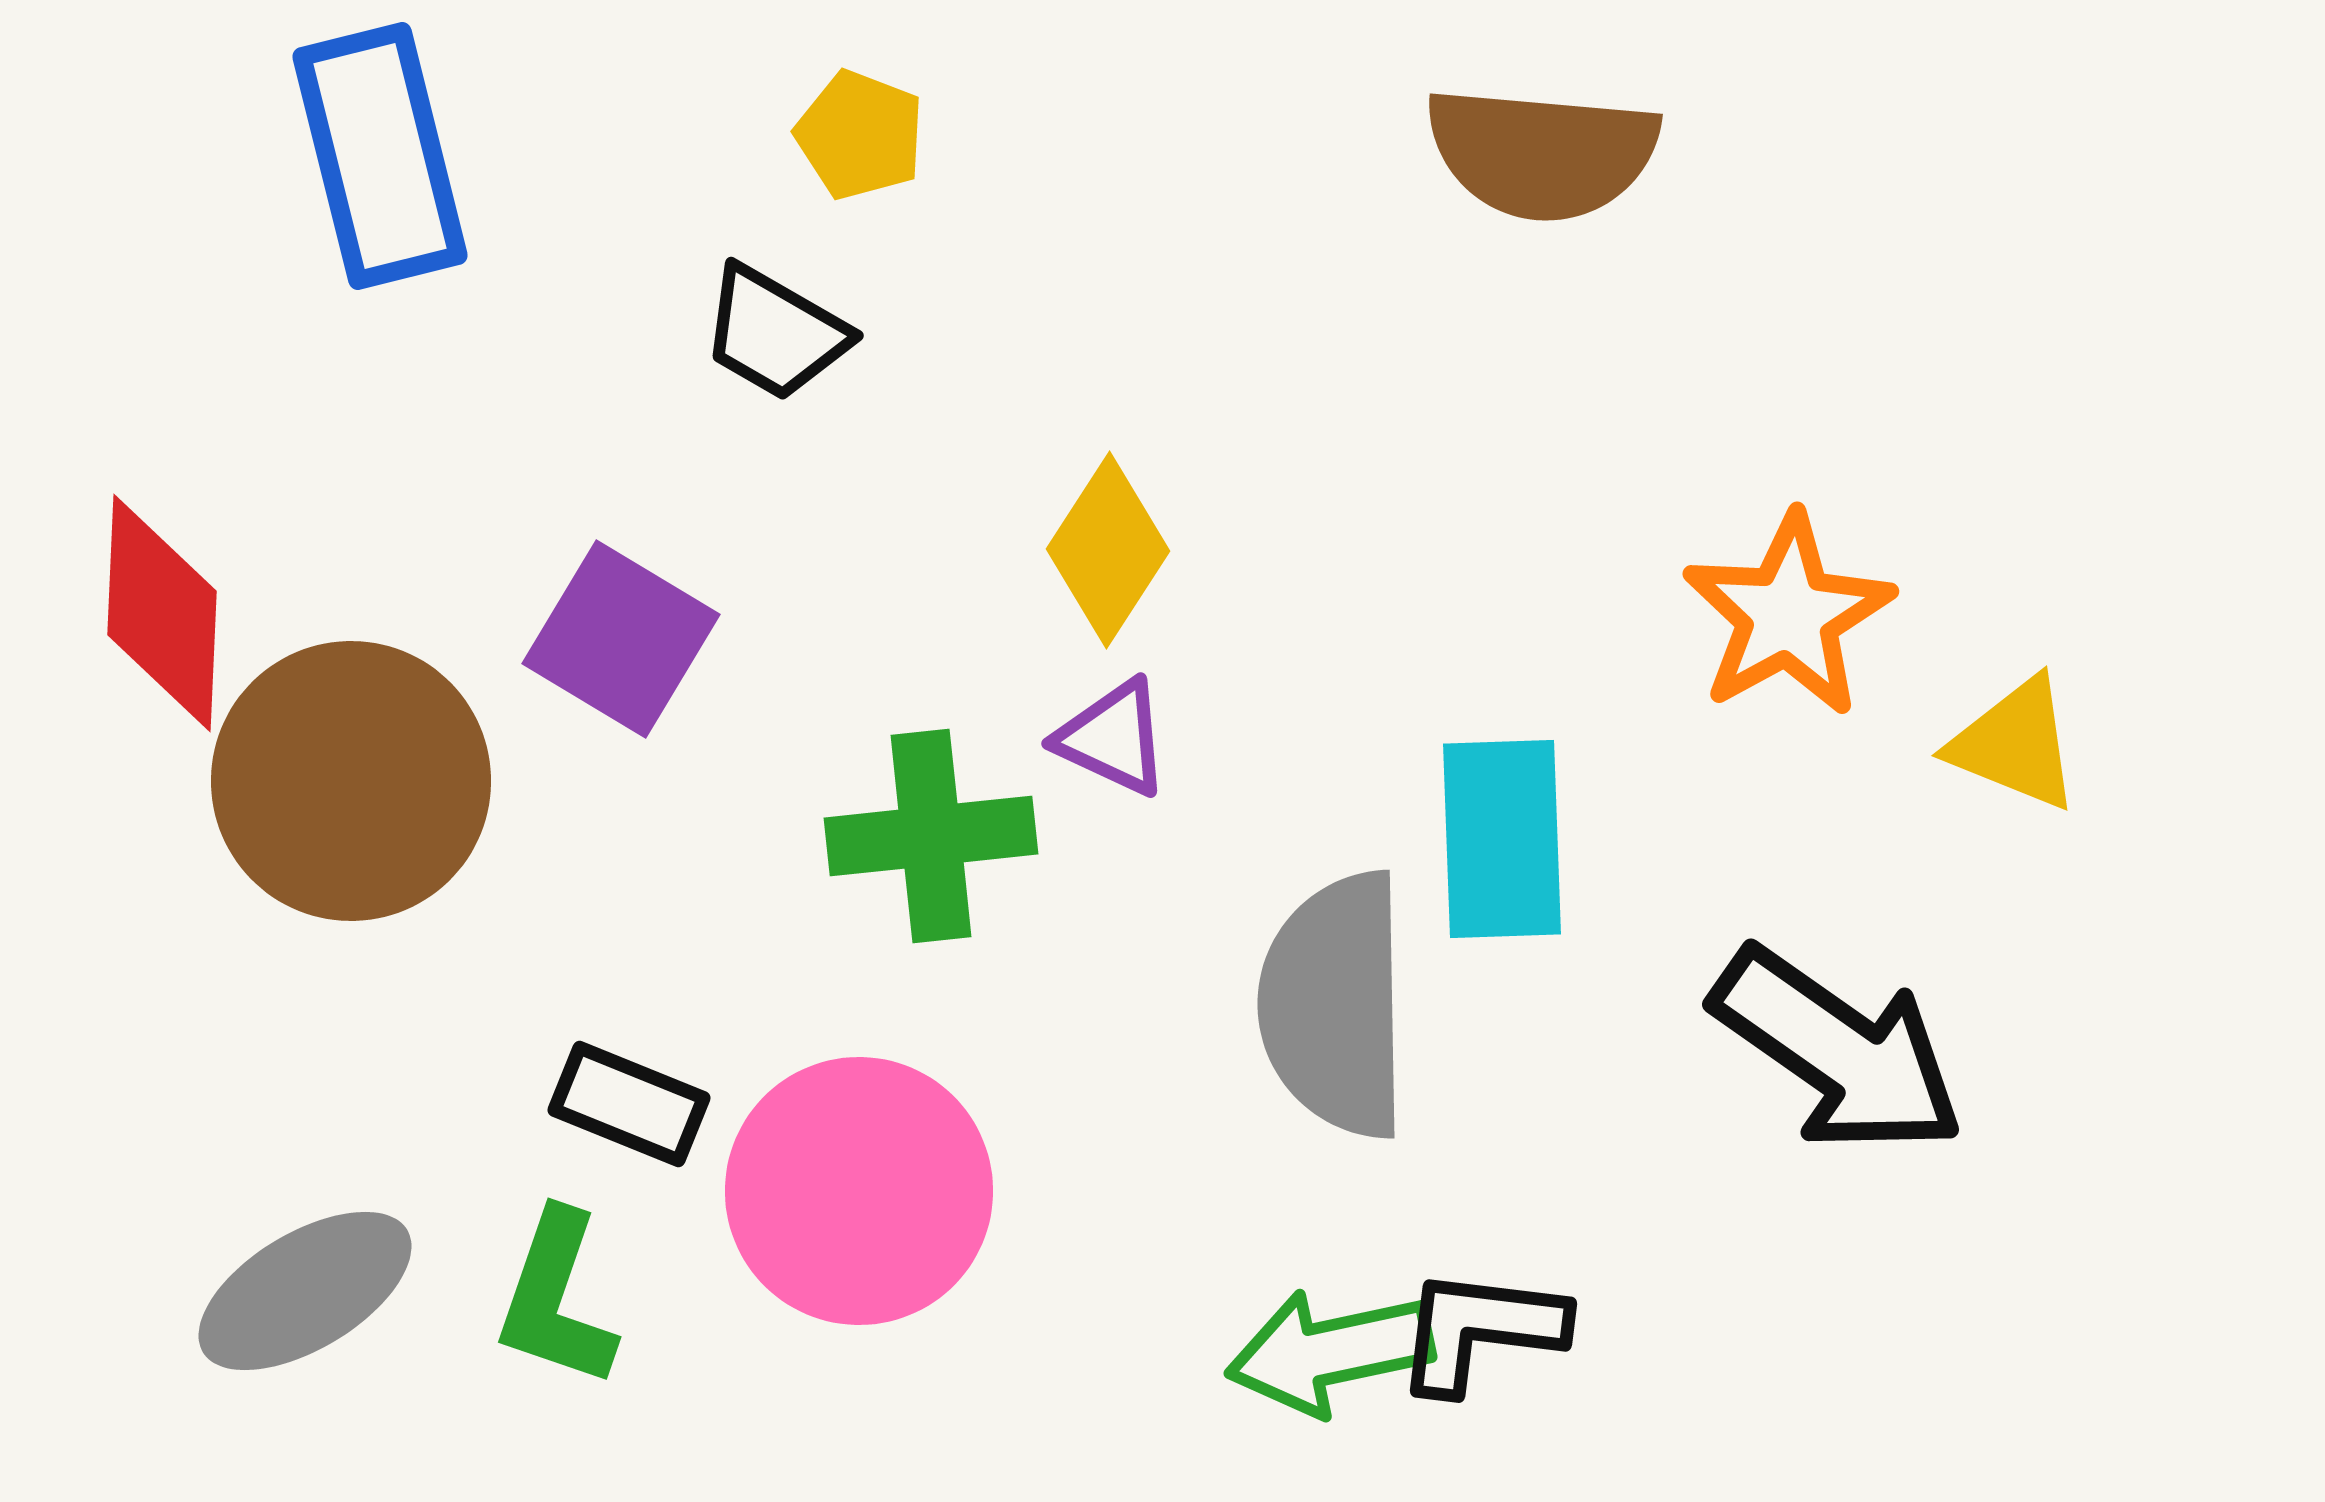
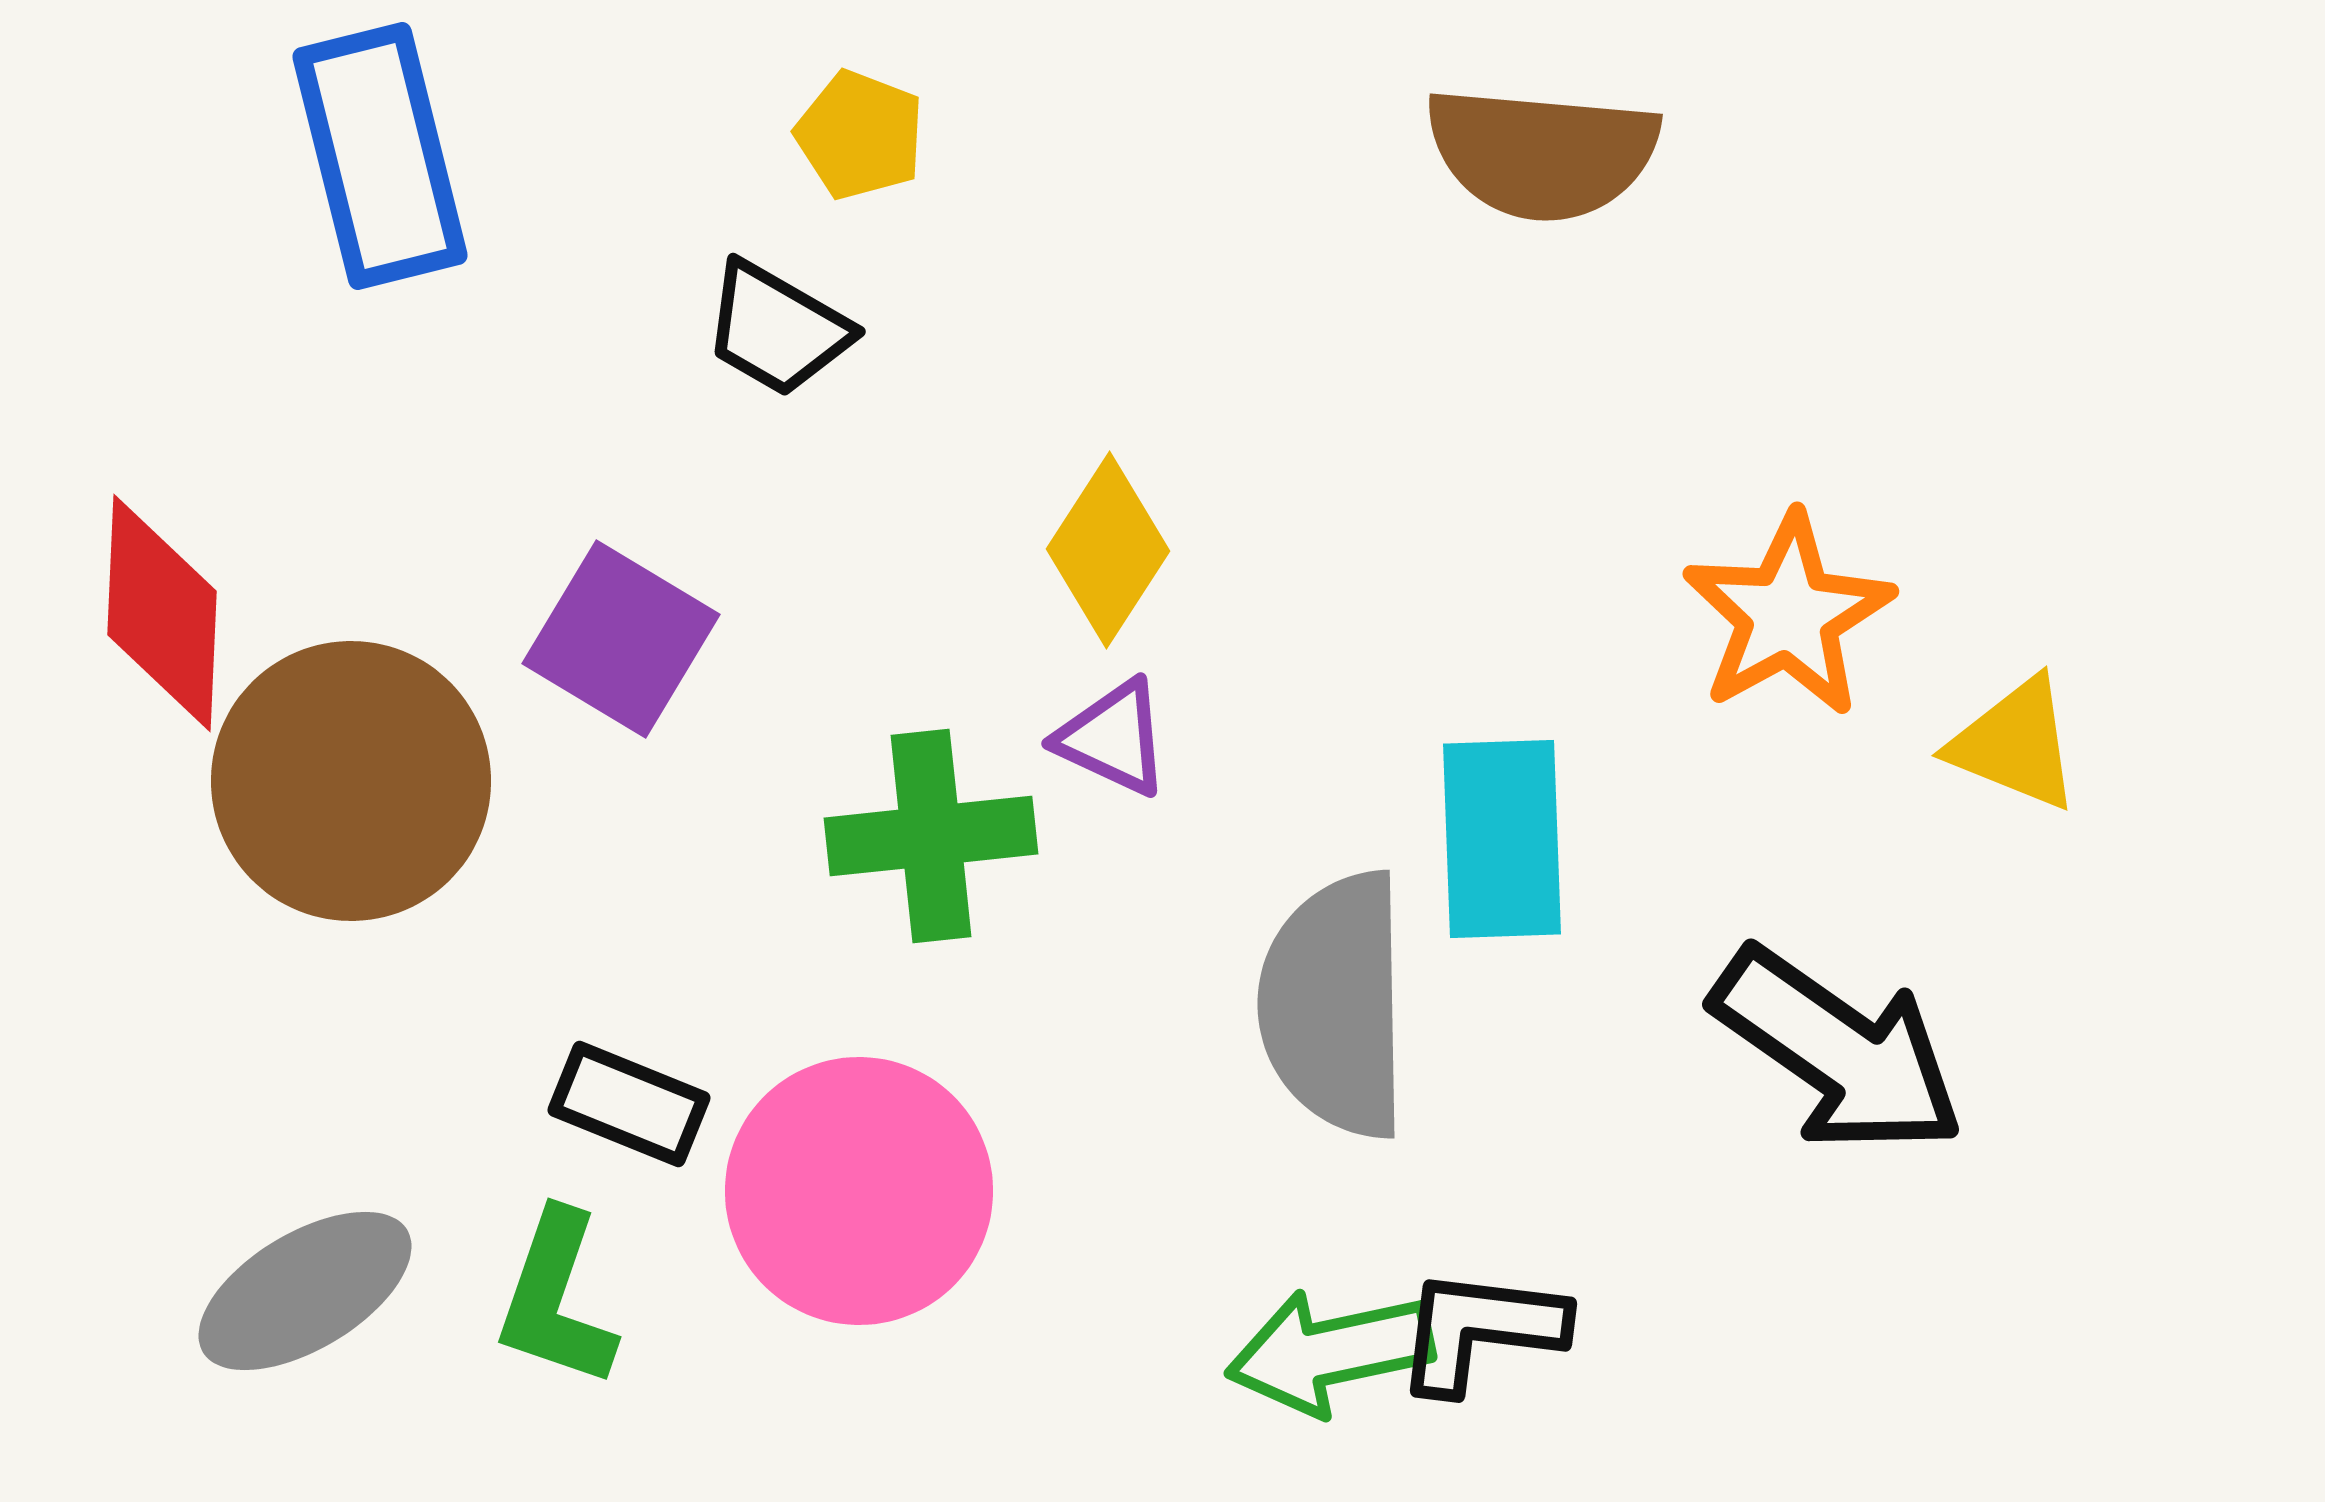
black trapezoid: moved 2 px right, 4 px up
